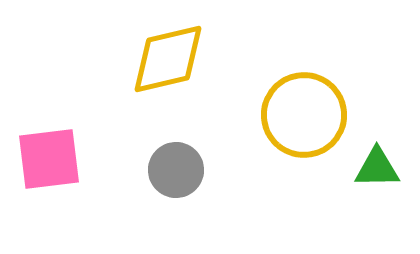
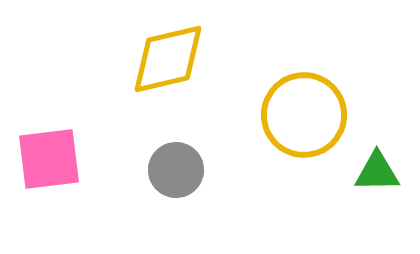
green triangle: moved 4 px down
